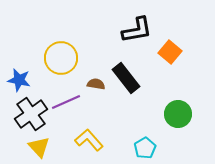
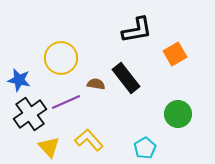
orange square: moved 5 px right, 2 px down; rotated 20 degrees clockwise
black cross: moved 1 px left
yellow triangle: moved 10 px right
